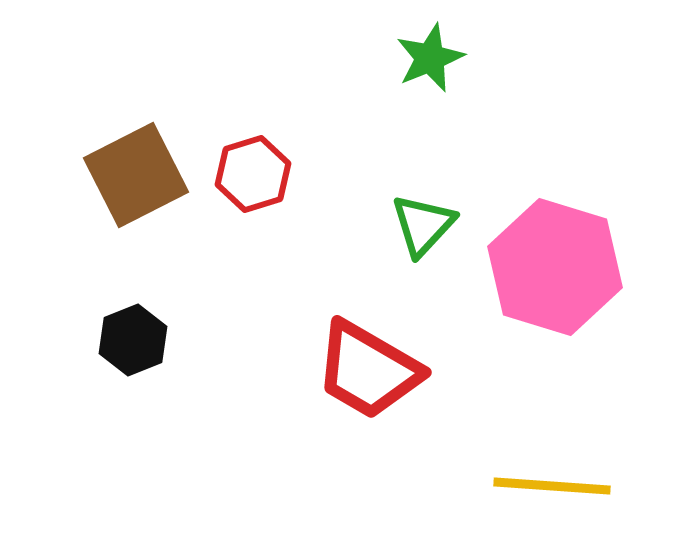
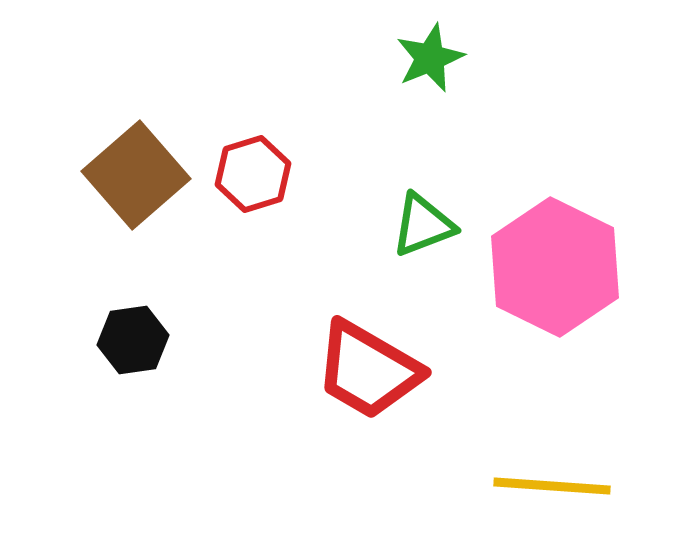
brown square: rotated 14 degrees counterclockwise
green triangle: rotated 26 degrees clockwise
pink hexagon: rotated 9 degrees clockwise
black hexagon: rotated 14 degrees clockwise
